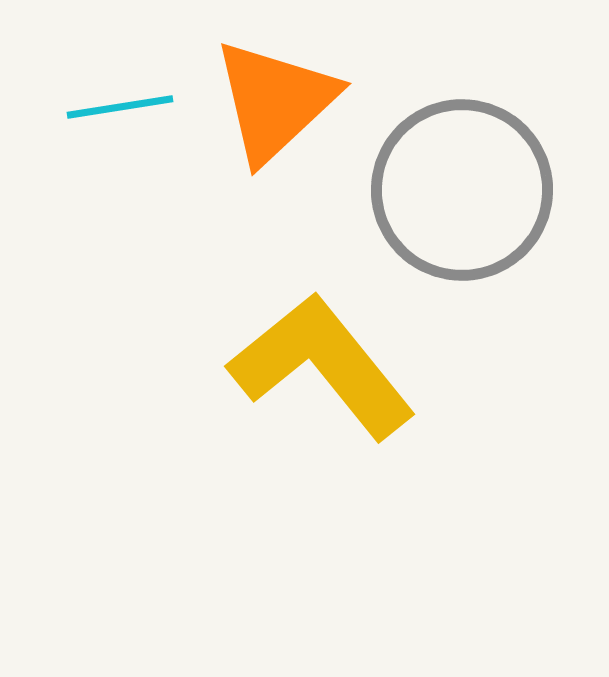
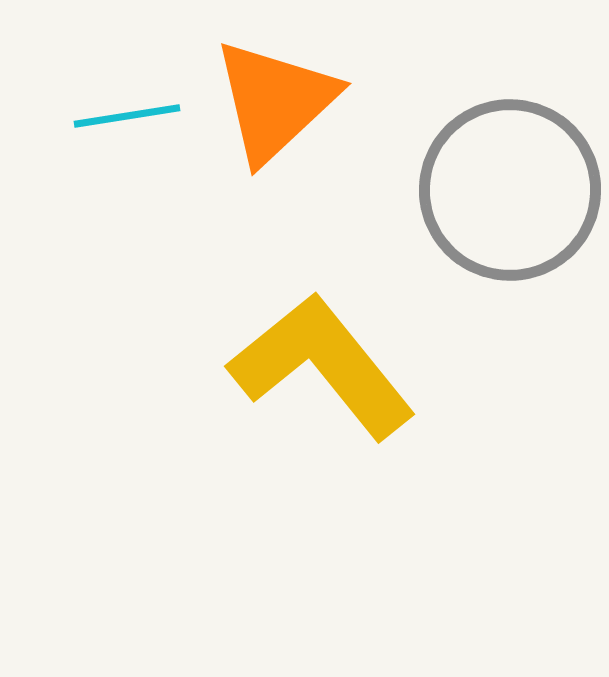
cyan line: moved 7 px right, 9 px down
gray circle: moved 48 px right
